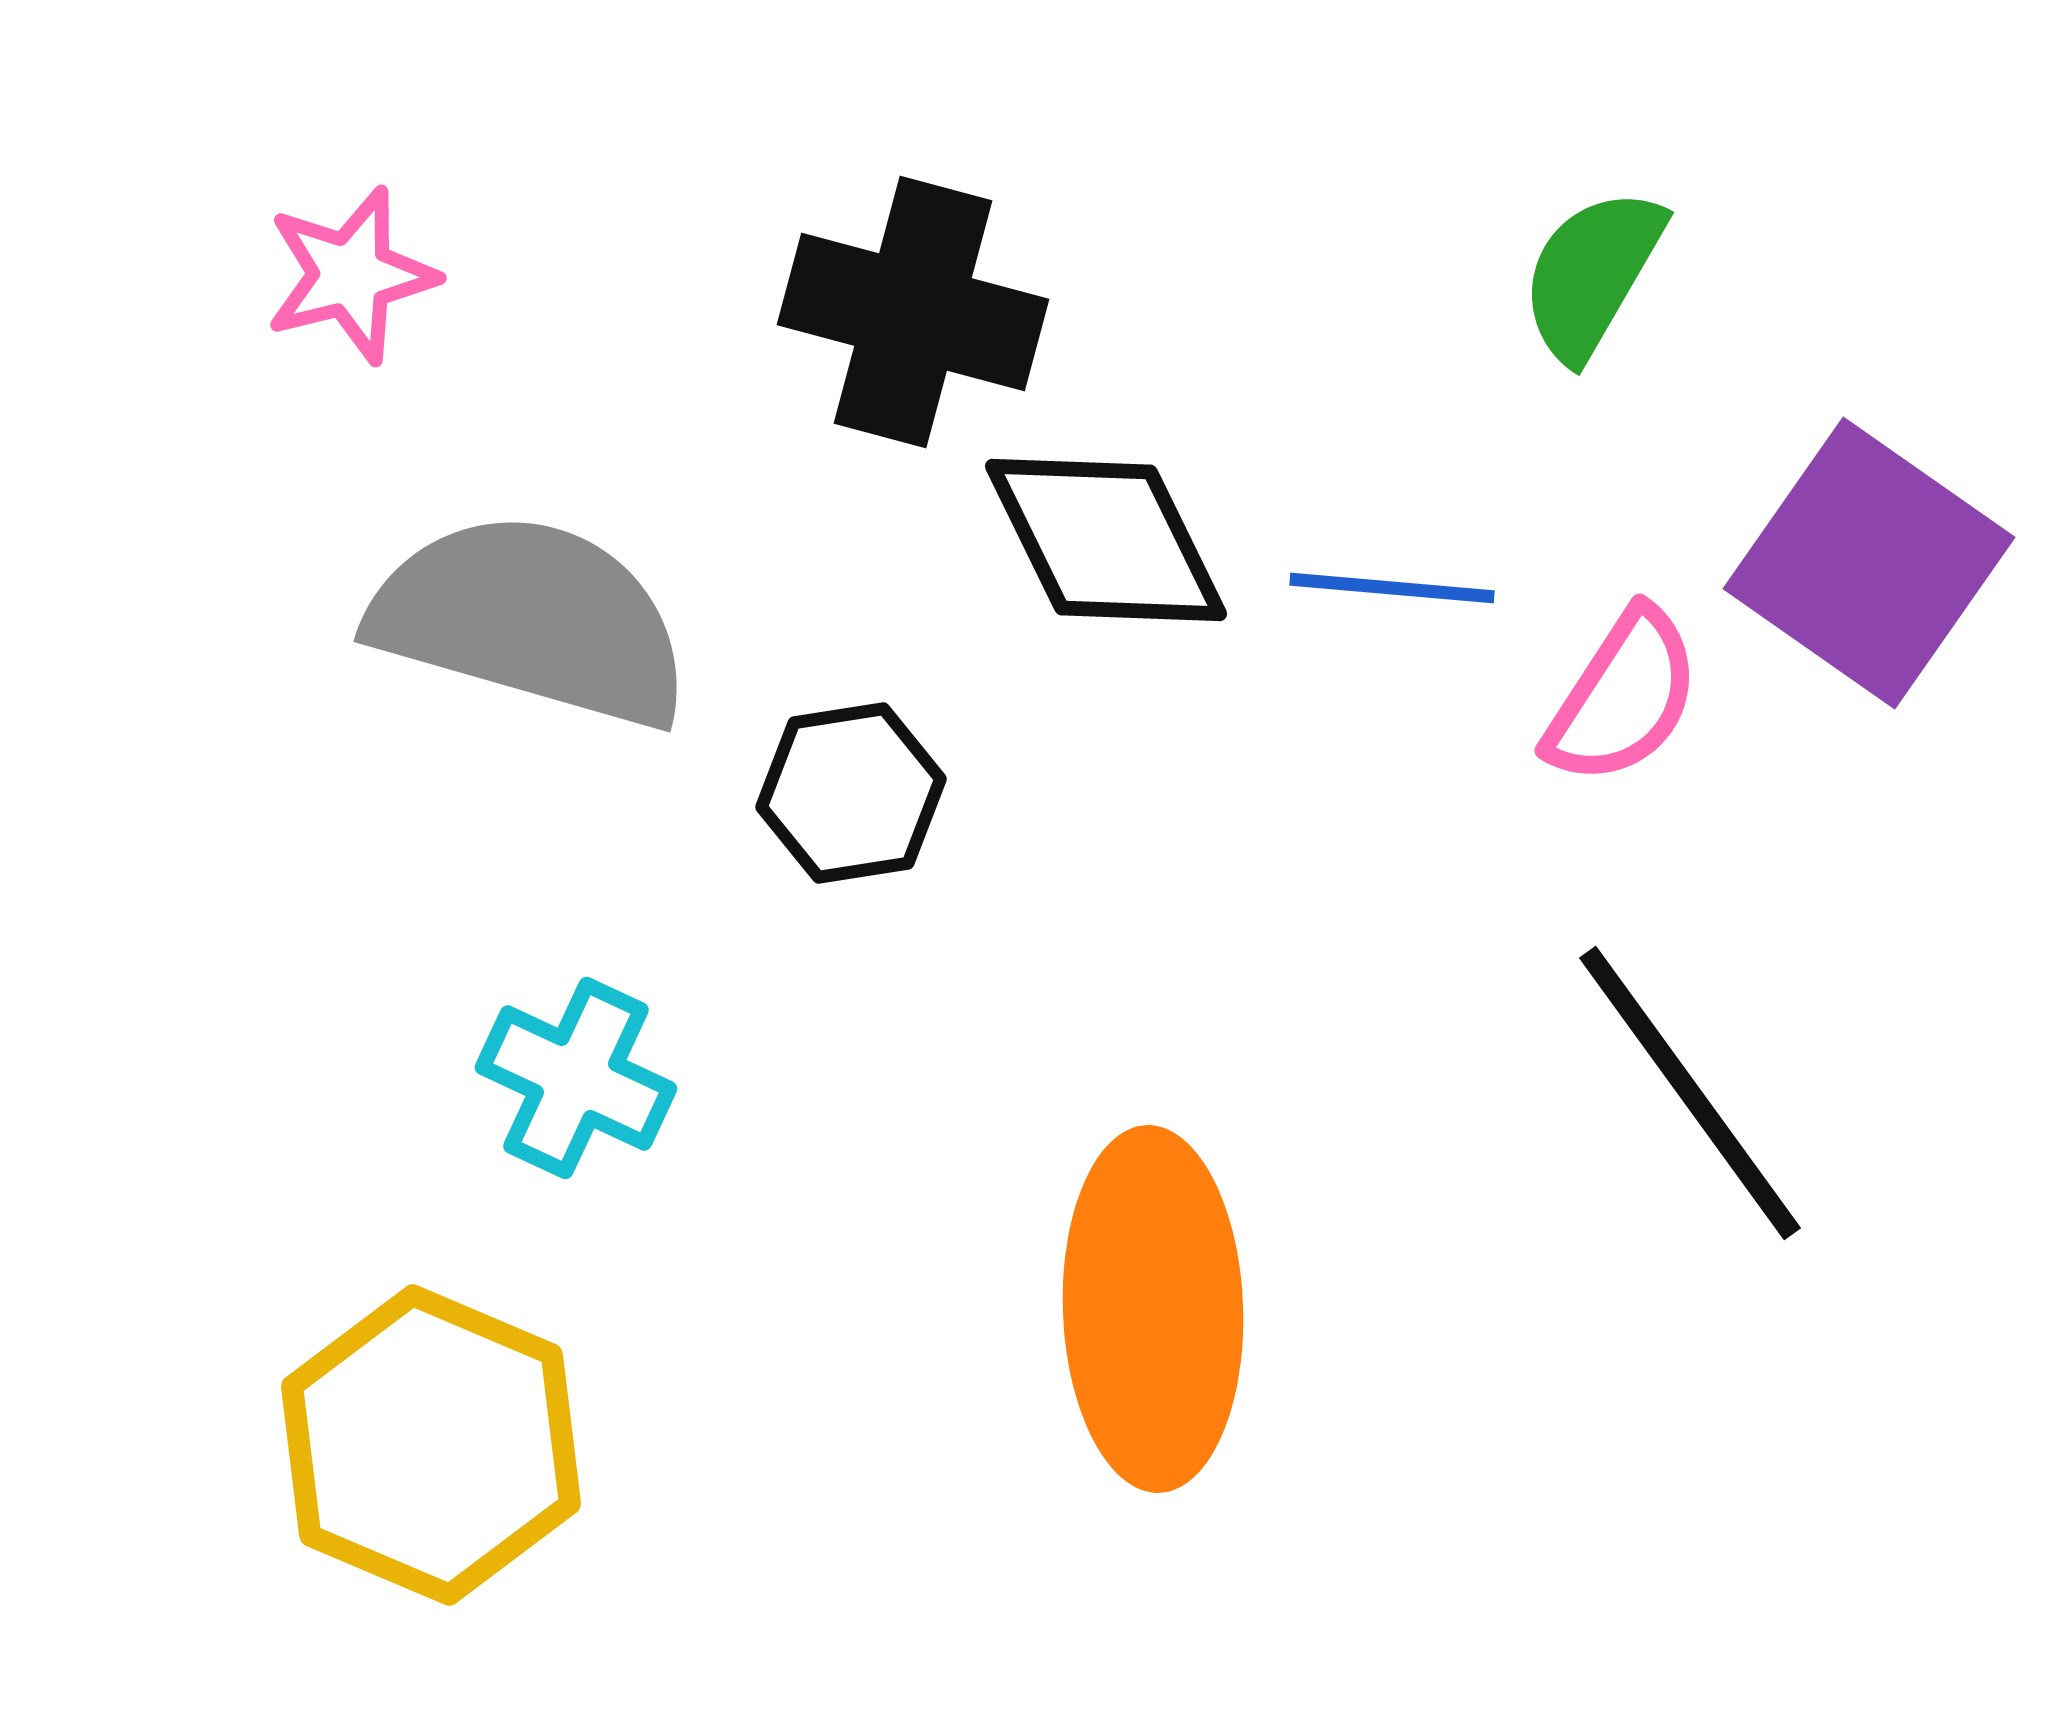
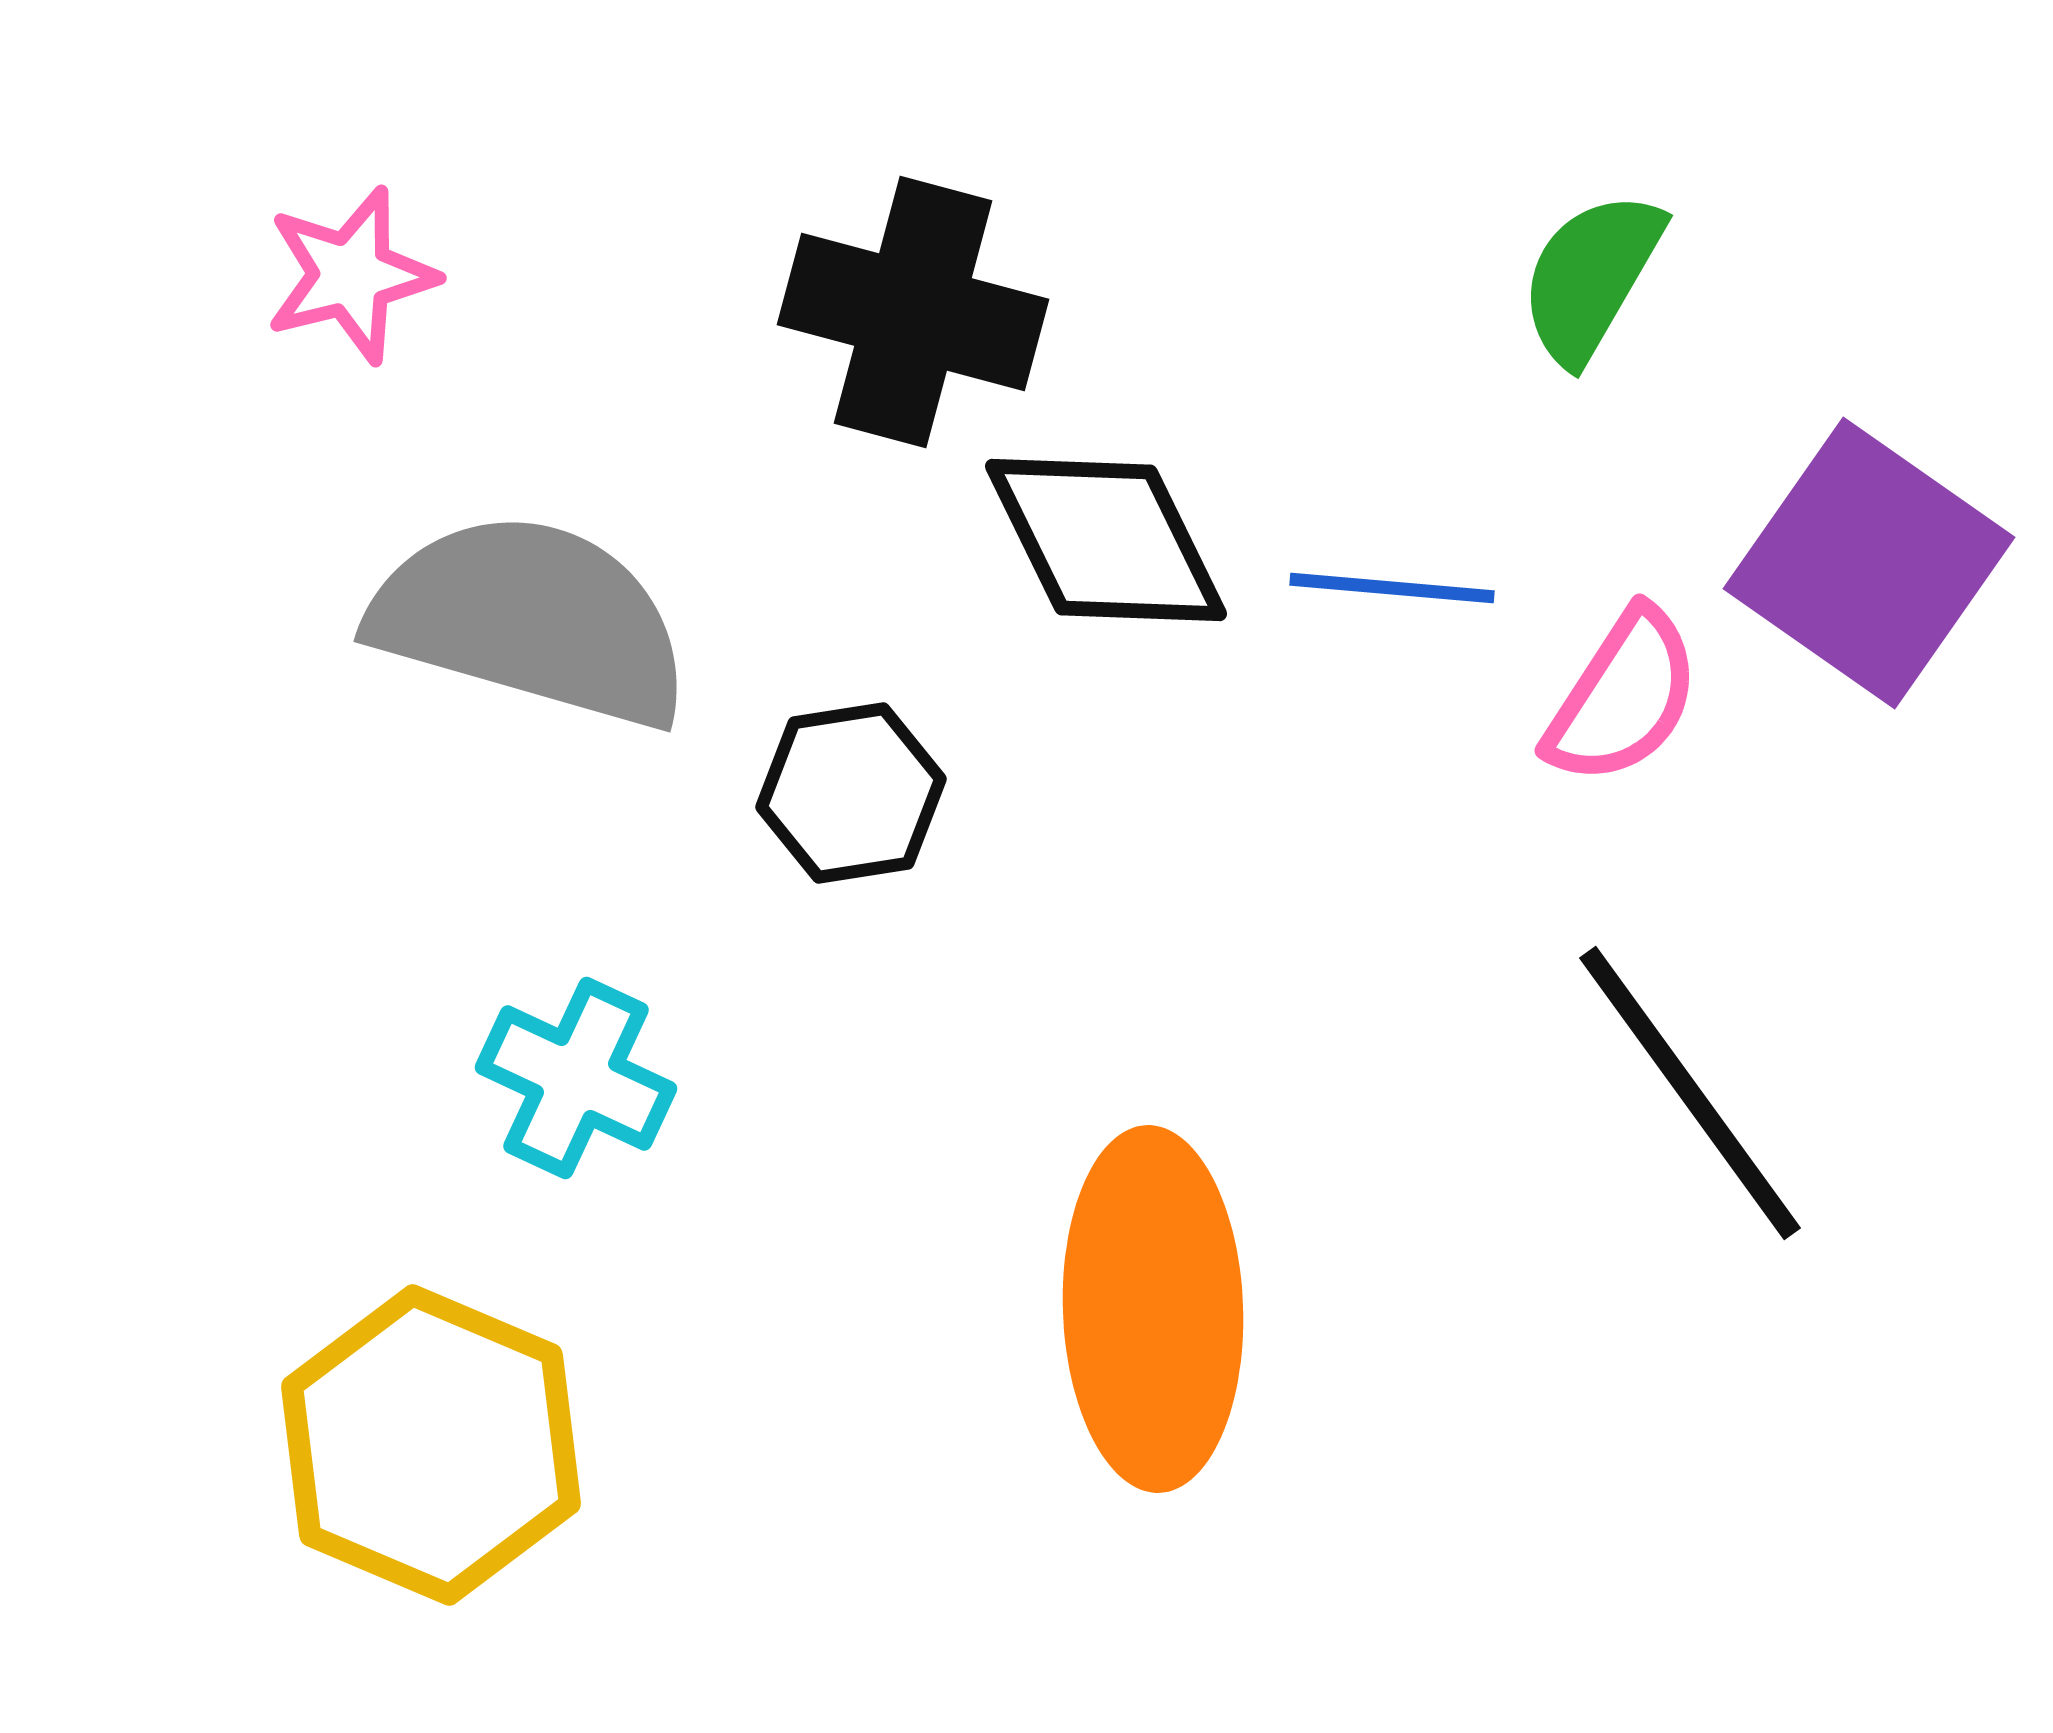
green semicircle: moved 1 px left, 3 px down
